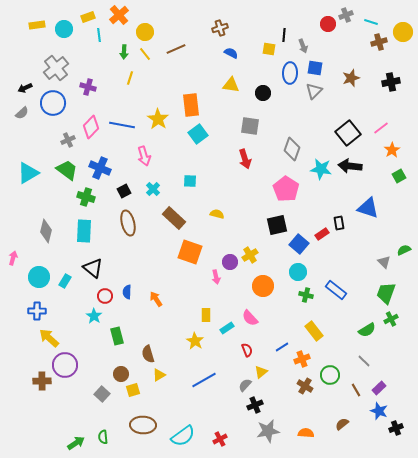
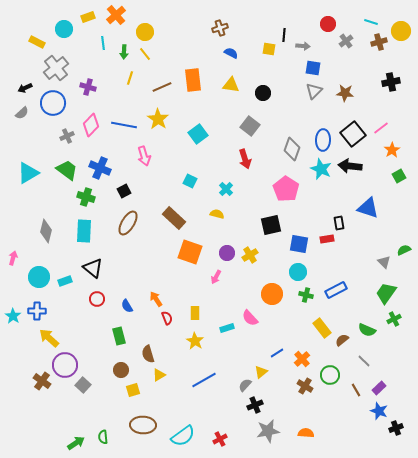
orange cross at (119, 15): moved 3 px left
gray cross at (346, 15): moved 26 px down; rotated 16 degrees counterclockwise
yellow rectangle at (37, 25): moved 17 px down; rotated 35 degrees clockwise
yellow circle at (403, 32): moved 2 px left, 1 px up
cyan line at (99, 35): moved 4 px right, 8 px down
gray arrow at (303, 46): rotated 64 degrees counterclockwise
brown line at (176, 49): moved 14 px left, 38 px down
blue square at (315, 68): moved 2 px left
blue ellipse at (290, 73): moved 33 px right, 67 px down
brown star at (351, 78): moved 6 px left, 15 px down; rotated 24 degrees clockwise
orange rectangle at (191, 105): moved 2 px right, 25 px up
blue line at (122, 125): moved 2 px right
gray square at (250, 126): rotated 30 degrees clockwise
pink diamond at (91, 127): moved 2 px up
black square at (348, 133): moved 5 px right, 1 px down
gray cross at (68, 140): moved 1 px left, 4 px up
cyan star at (321, 169): rotated 15 degrees clockwise
cyan square at (190, 181): rotated 24 degrees clockwise
cyan cross at (153, 189): moved 73 px right
brown ellipse at (128, 223): rotated 45 degrees clockwise
black square at (277, 225): moved 6 px left
red rectangle at (322, 234): moved 5 px right, 5 px down; rotated 24 degrees clockwise
blue square at (299, 244): rotated 30 degrees counterclockwise
purple circle at (230, 262): moved 3 px left, 9 px up
pink arrow at (216, 277): rotated 40 degrees clockwise
cyan rectangle at (65, 281): rotated 40 degrees clockwise
orange circle at (263, 286): moved 9 px right, 8 px down
blue rectangle at (336, 290): rotated 65 degrees counterclockwise
blue semicircle at (127, 292): moved 14 px down; rotated 32 degrees counterclockwise
green trapezoid at (386, 293): rotated 15 degrees clockwise
red circle at (105, 296): moved 8 px left, 3 px down
yellow rectangle at (206, 315): moved 11 px left, 2 px up
cyan star at (94, 316): moved 81 px left
green cross at (391, 319): moved 3 px right
cyan rectangle at (227, 328): rotated 16 degrees clockwise
green semicircle at (367, 330): rotated 54 degrees clockwise
yellow rectangle at (314, 331): moved 8 px right, 3 px up
green rectangle at (117, 336): moved 2 px right
blue line at (282, 347): moved 5 px left, 6 px down
red semicircle at (247, 350): moved 80 px left, 32 px up
orange cross at (302, 359): rotated 21 degrees counterclockwise
brown circle at (121, 374): moved 4 px up
brown cross at (42, 381): rotated 36 degrees clockwise
gray square at (102, 394): moved 19 px left, 9 px up
brown semicircle at (342, 424): moved 84 px up
